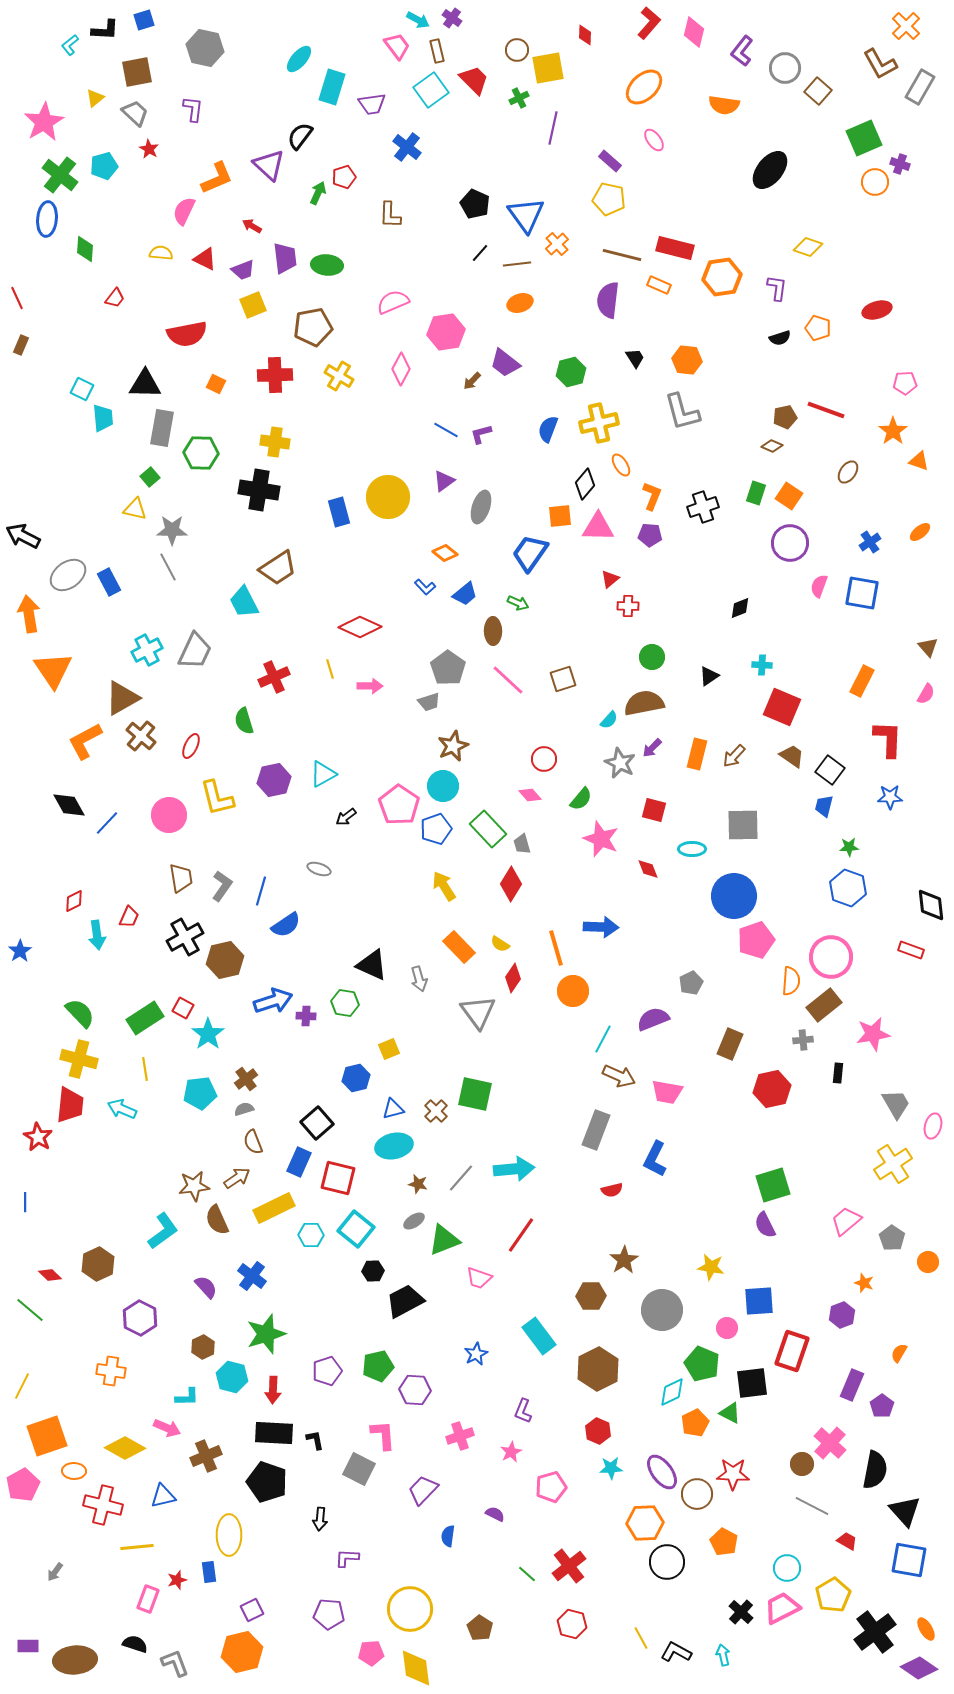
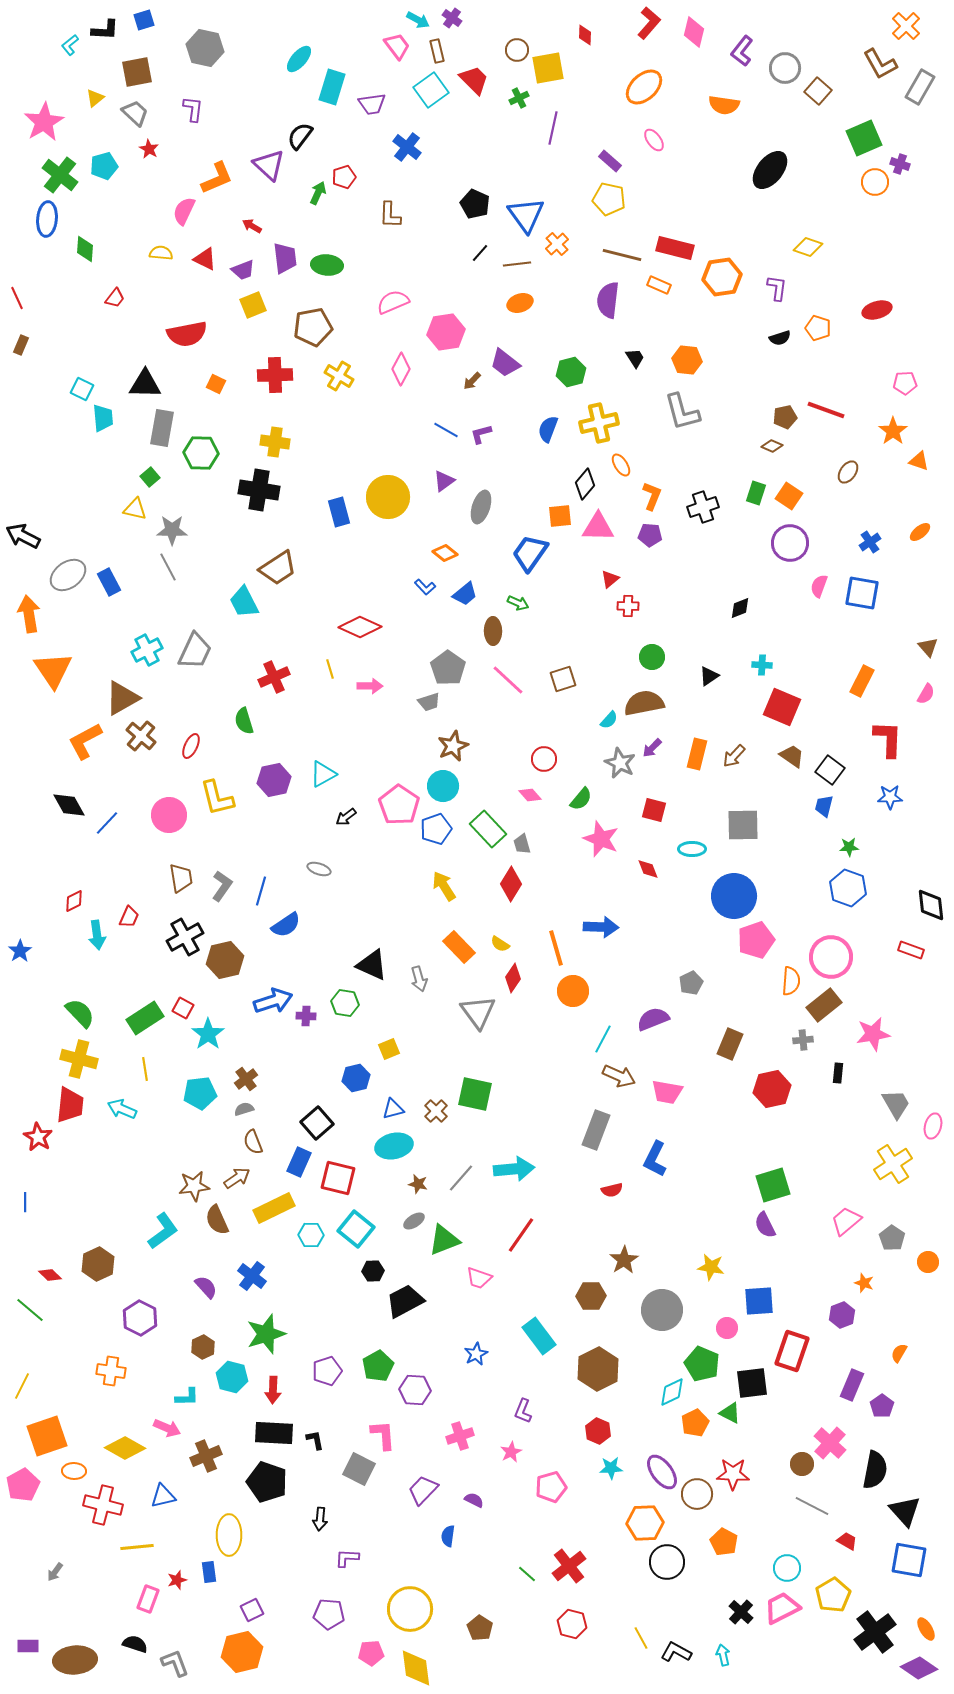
green pentagon at (378, 1366): rotated 16 degrees counterclockwise
purple semicircle at (495, 1514): moved 21 px left, 14 px up
